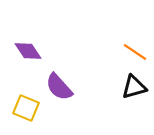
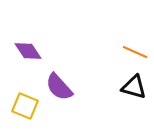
orange line: rotated 10 degrees counterclockwise
black triangle: rotated 32 degrees clockwise
yellow square: moved 1 px left, 2 px up
